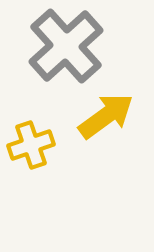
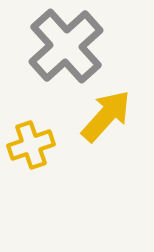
yellow arrow: rotated 12 degrees counterclockwise
